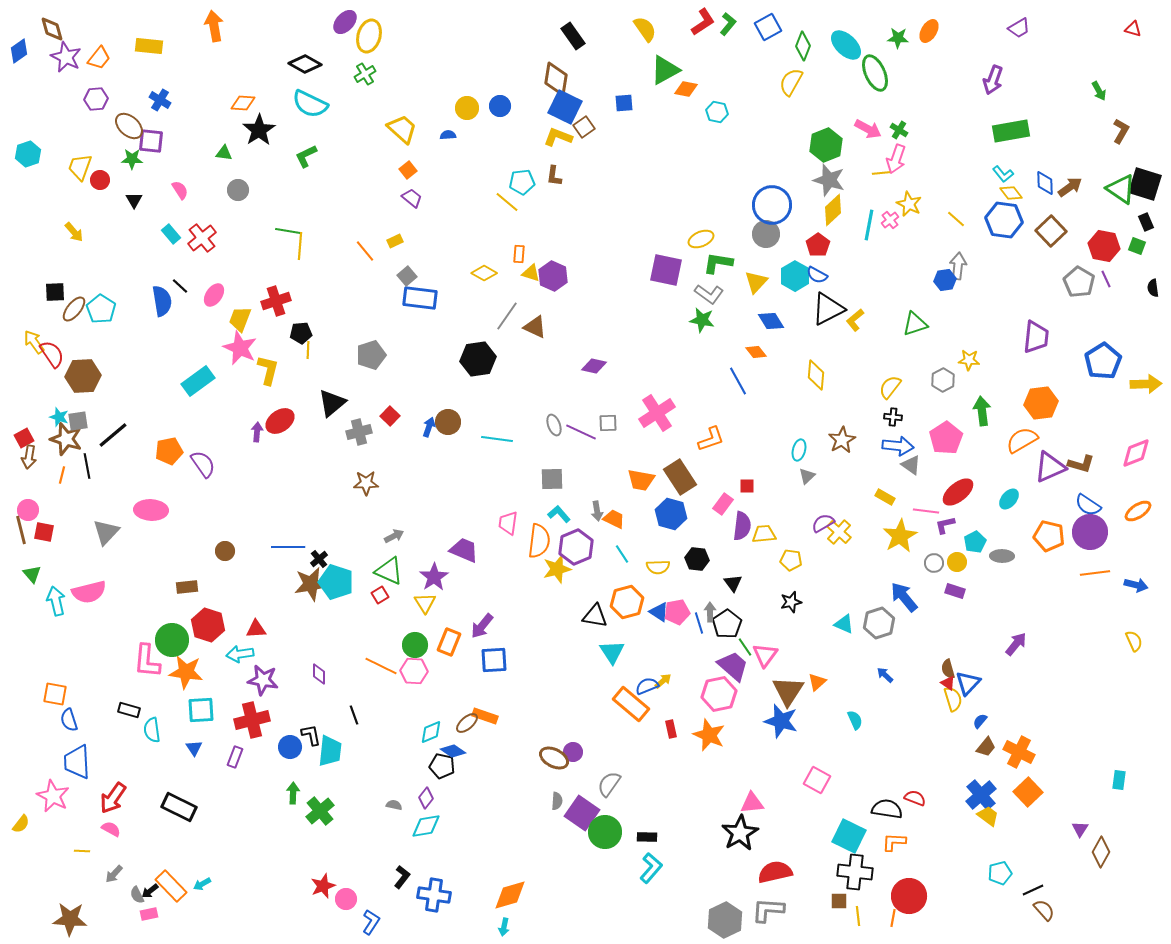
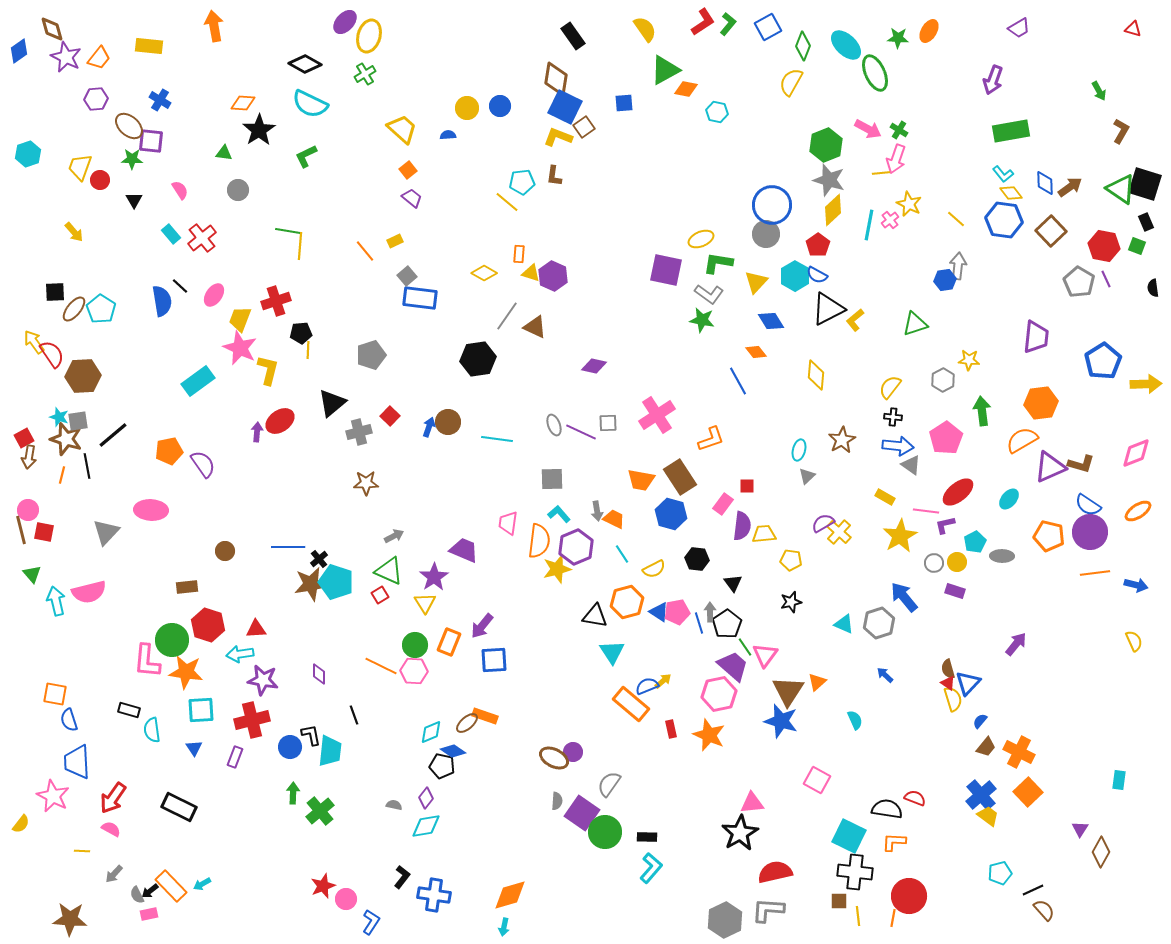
pink cross at (657, 413): moved 2 px down
yellow semicircle at (658, 567): moved 4 px left, 2 px down; rotated 25 degrees counterclockwise
